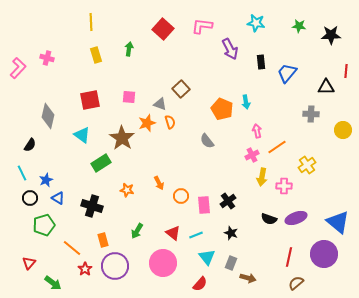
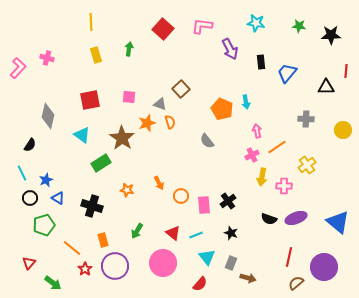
gray cross at (311, 114): moved 5 px left, 5 px down
purple circle at (324, 254): moved 13 px down
